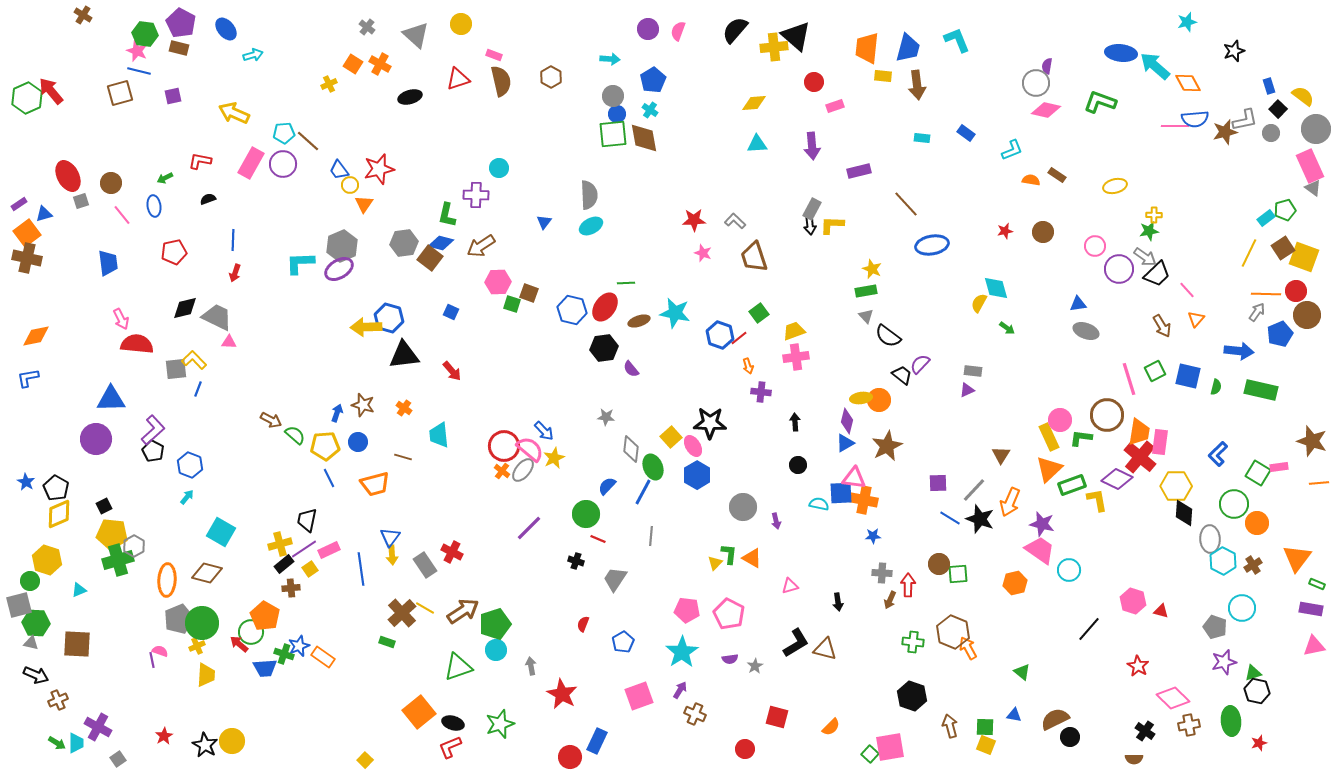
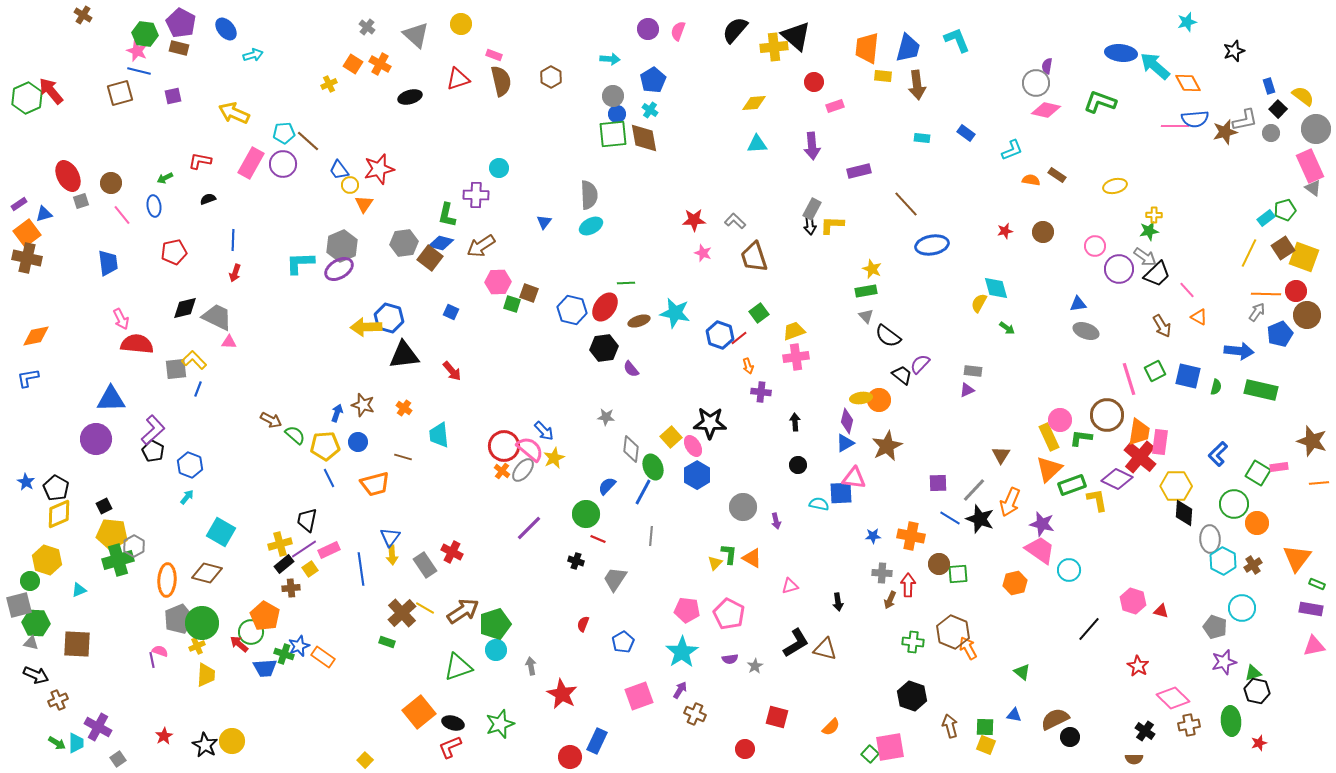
orange triangle at (1196, 319): moved 3 px right, 2 px up; rotated 42 degrees counterclockwise
orange cross at (864, 500): moved 47 px right, 36 px down
